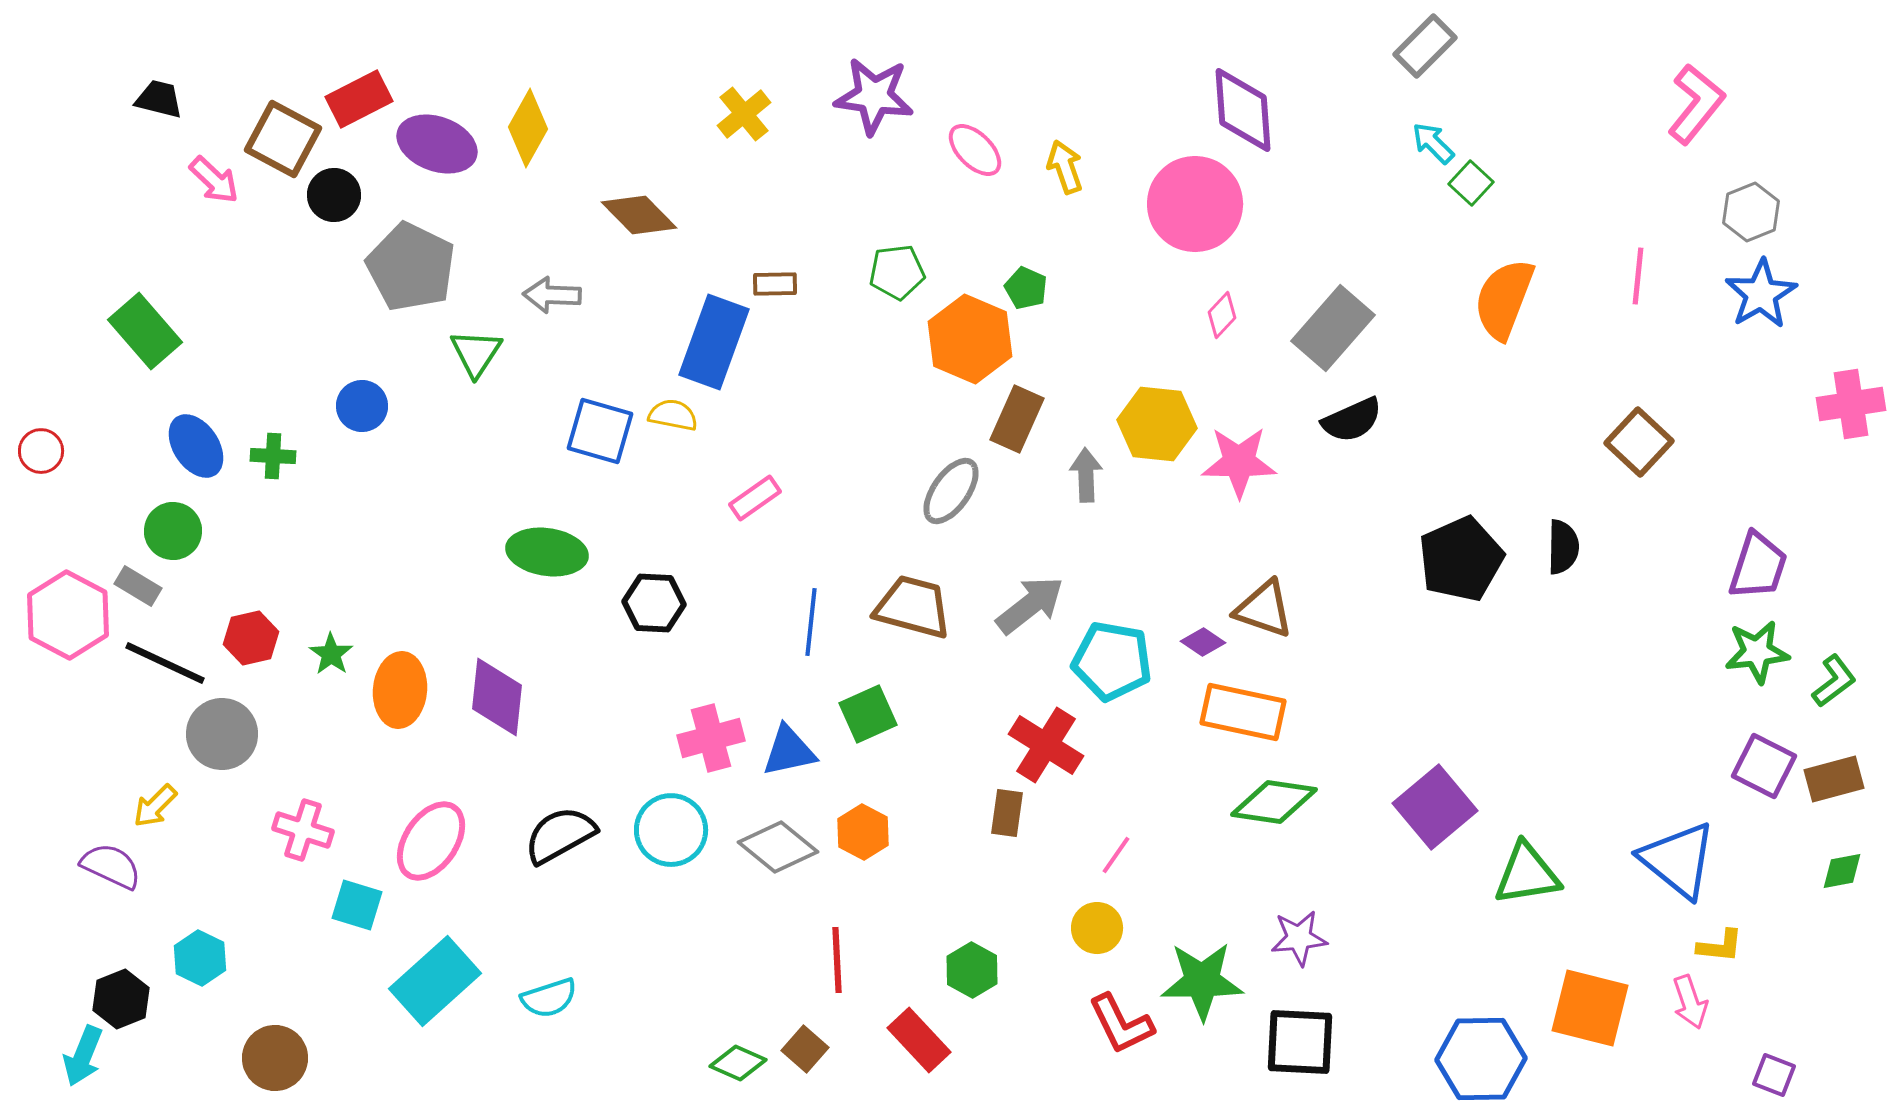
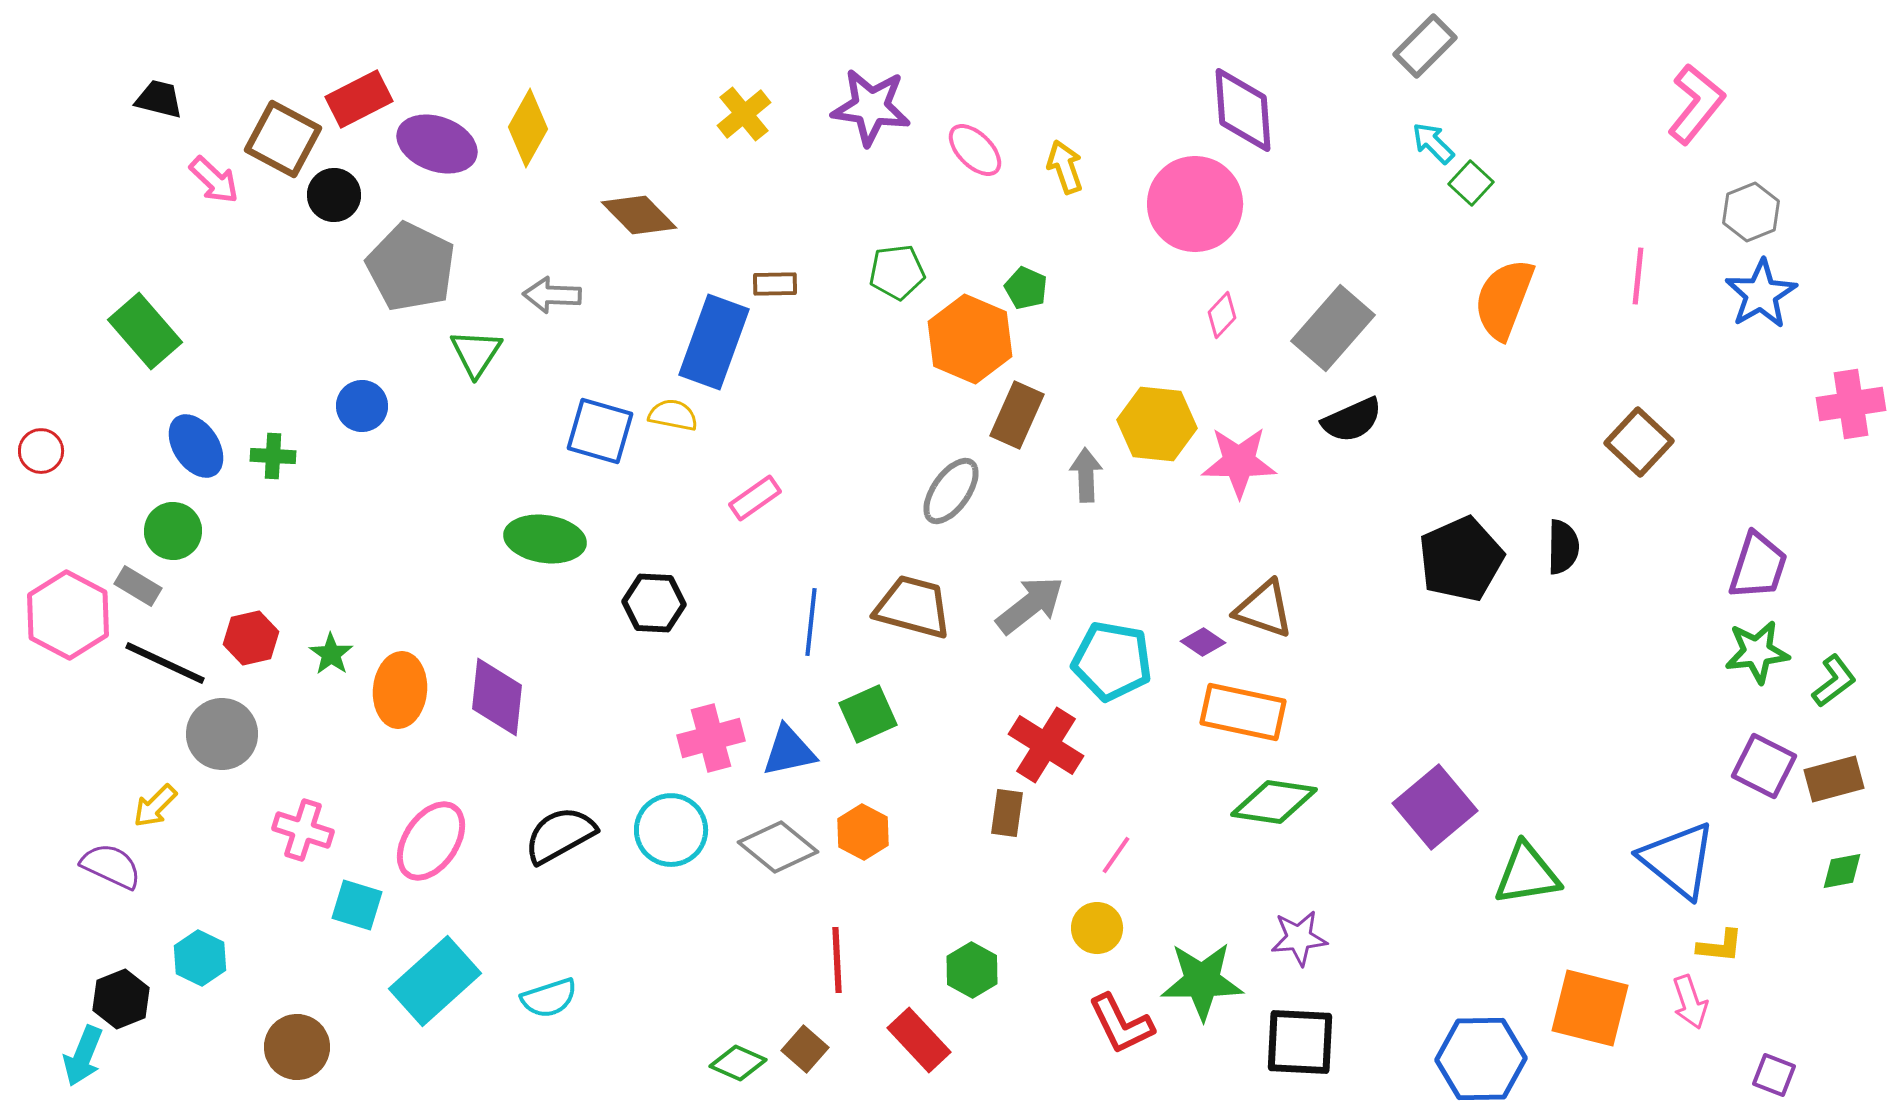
purple star at (874, 96): moved 3 px left, 11 px down
brown rectangle at (1017, 419): moved 4 px up
green ellipse at (547, 552): moved 2 px left, 13 px up
brown circle at (275, 1058): moved 22 px right, 11 px up
